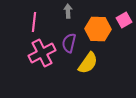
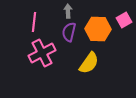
purple semicircle: moved 11 px up
yellow semicircle: moved 1 px right
